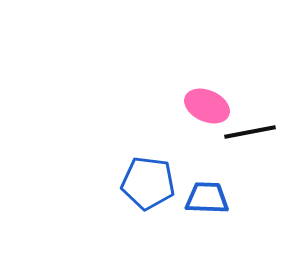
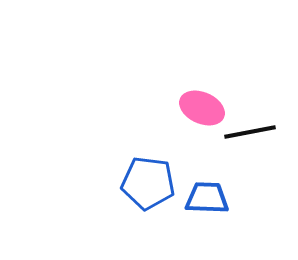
pink ellipse: moved 5 px left, 2 px down
